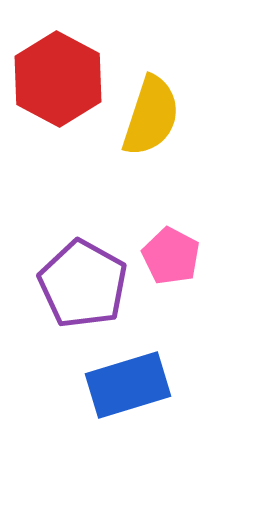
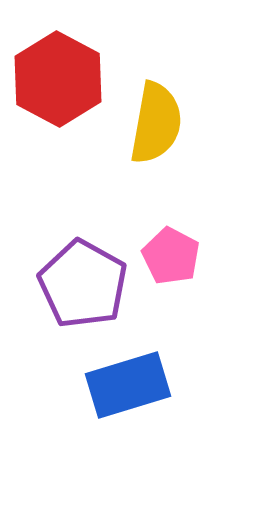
yellow semicircle: moved 5 px right, 7 px down; rotated 8 degrees counterclockwise
